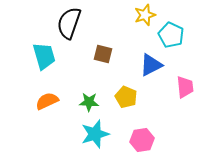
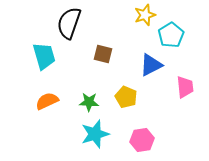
cyan pentagon: rotated 15 degrees clockwise
